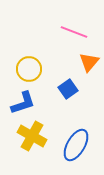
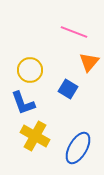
yellow circle: moved 1 px right, 1 px down
blue square: rotated 24 degrees counterclockwise
blue L-shape: rotated 88 degrees clockwise
yellow cross: moved 3 px right
blue ellipse: moved 2 px right, 3 px down
